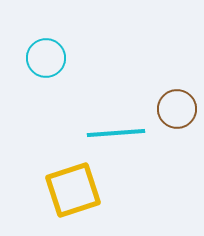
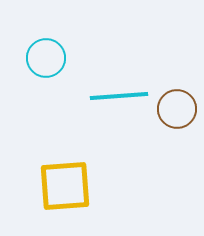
cyan line: moved 3 px right, 37 px up
yellow square: moved 8 px left, 4 px up; rotated 14 degrees clockwise
